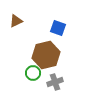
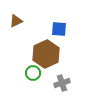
blue square: moved 1 px right, 1 px down; rotated 14 degrees counterclockwise
brown hexagon: moved 1 px up; rotated 12 degrees counterclockwise
gray cross: moved 7 px right, 1 px down
